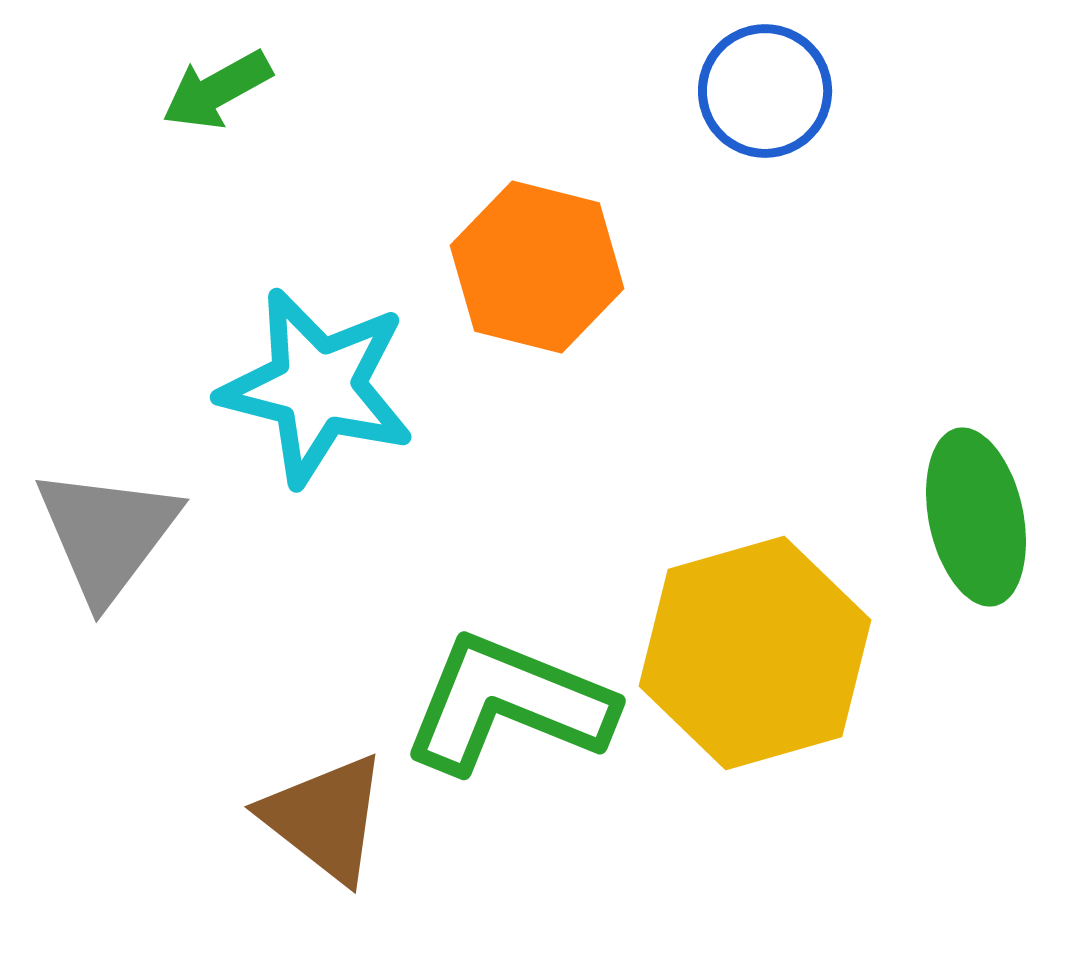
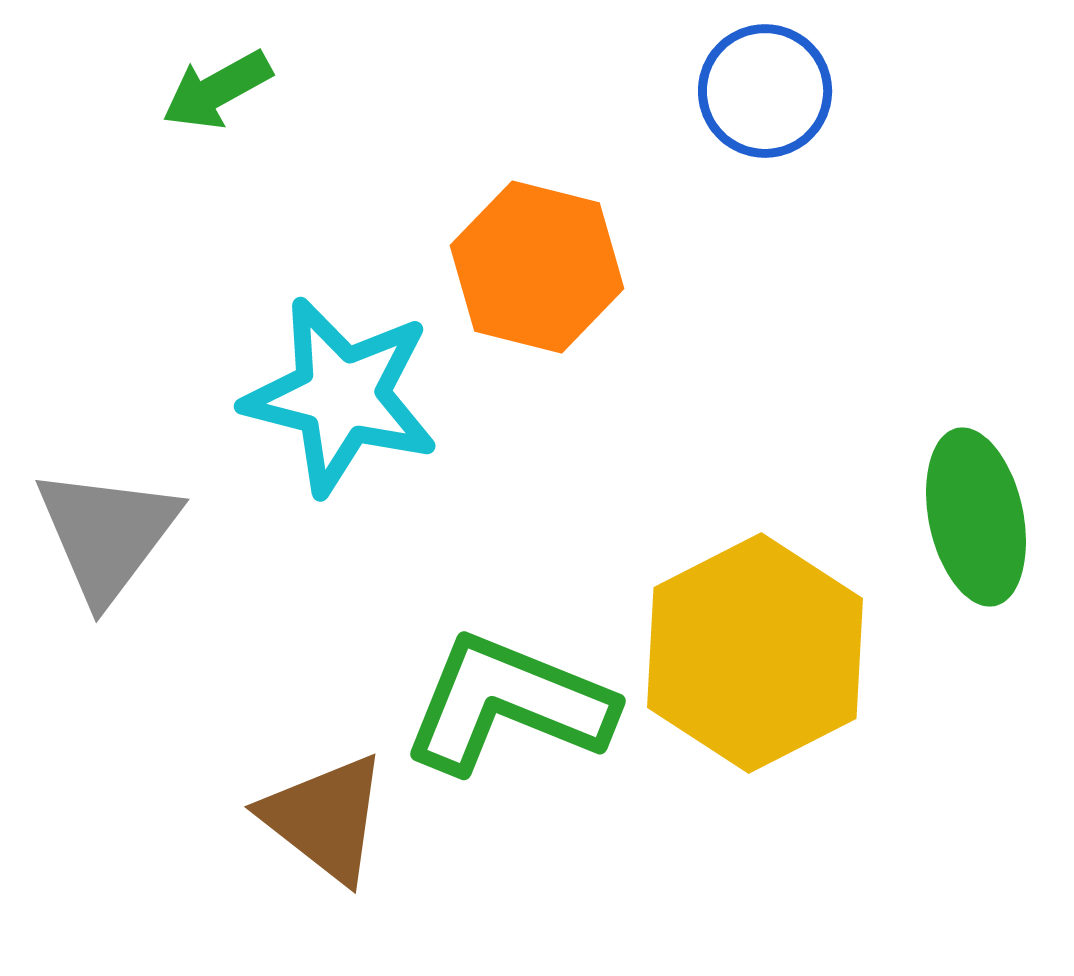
cyan star: moved 24 px right, 9 px down
yellow hexagon: rotated 11 degrees counterclockwise
